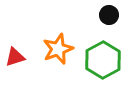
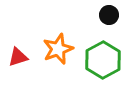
red triangle: moved 3 px right
